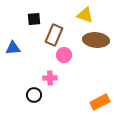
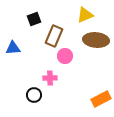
yellow triangle: rotated 42 degrees counterclockwise
black square: rotated 16 degrees counterclockwise
brown rectangle: moved 1 px down
pink circle: moved 1 px right, 1 px down
orange rectangle: moved 1 px right, 3 px up
